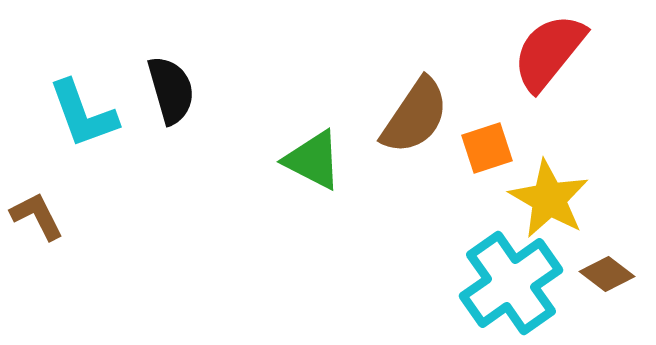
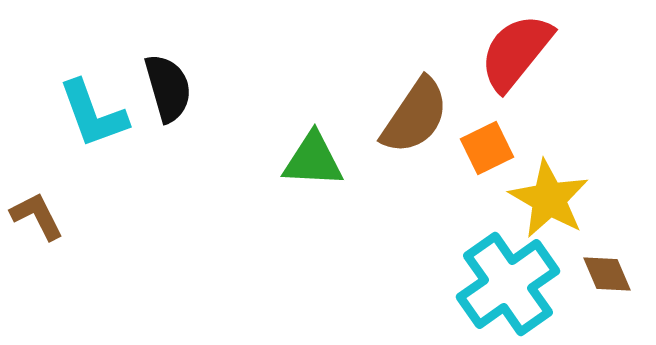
red semicircle: moved 33 px left
black semicircle: moved 3 px left, 2 px up
cyan L-shape: moved 10 px right
orange square: rotated 8 degrees counterclockwise
green triangle: rotated 24 degrees counterclockwise
brown diamond: rotated 30 degrees clockwise
cyan cross: moved 3 px left, 1 px down
